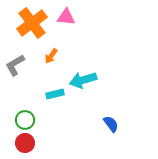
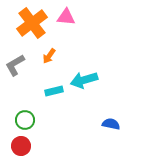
orange arrow: moved 2 px left
cyan arrow: moved 1 px right
cyan rectangle: moved 1 px left, 3 px up
blue semicircle: rotated 42 degrees counterclockwise
red circle: moved 4 px left, 3 px down
